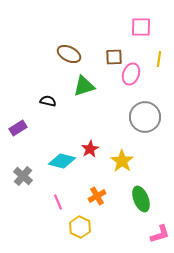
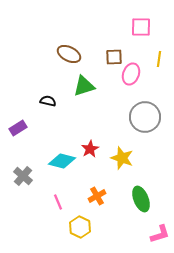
yellow star: moved 3 px up; rotated 15 degrees counterclockwise
